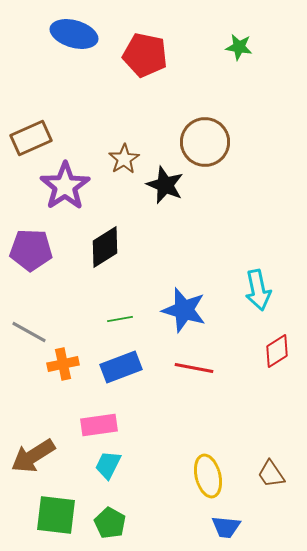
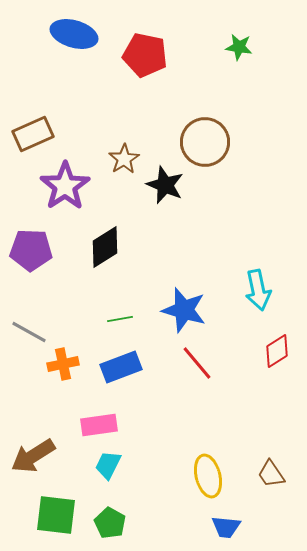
brown rectangle: moved 2 px right, 4 px up
red line: moved 3 px right, 5 px up; rotated 39 degrees clockwise
